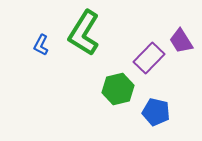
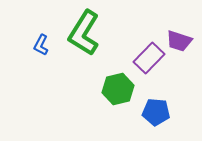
purple trapezoid: moved 2 px left; rotated 40 degrees counterclockwise
blue pentagon: rotated 8 degrees counterclockwise
